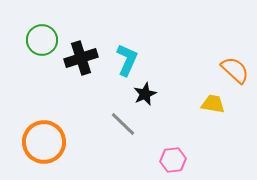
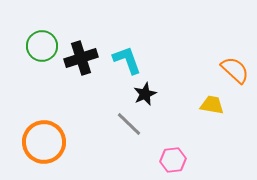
green circle: moved 6 px down
cyan L-shape: rotated 44 degrees counterclockwise
yellow trapezoid: moved 1 px left, 1 px down
gray line: moved 6 px right
